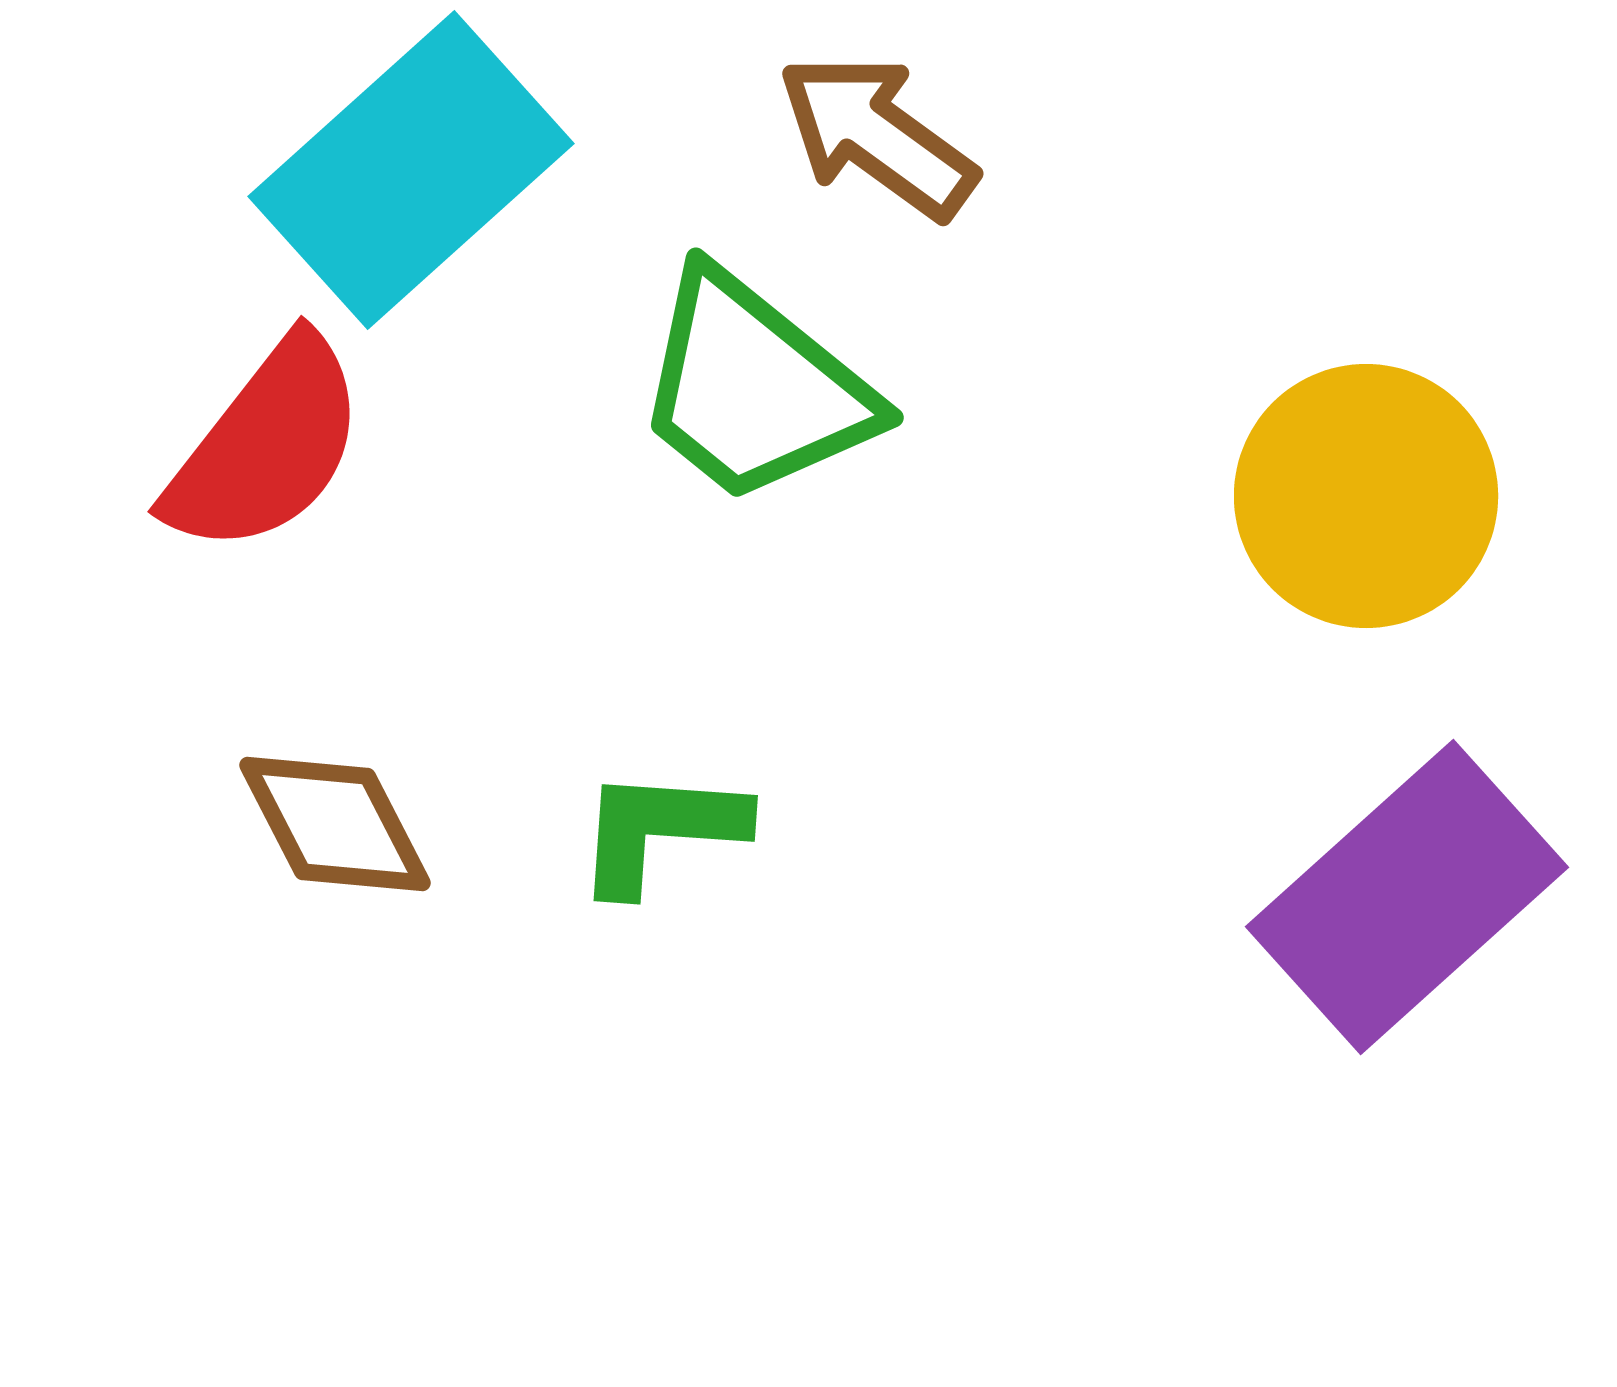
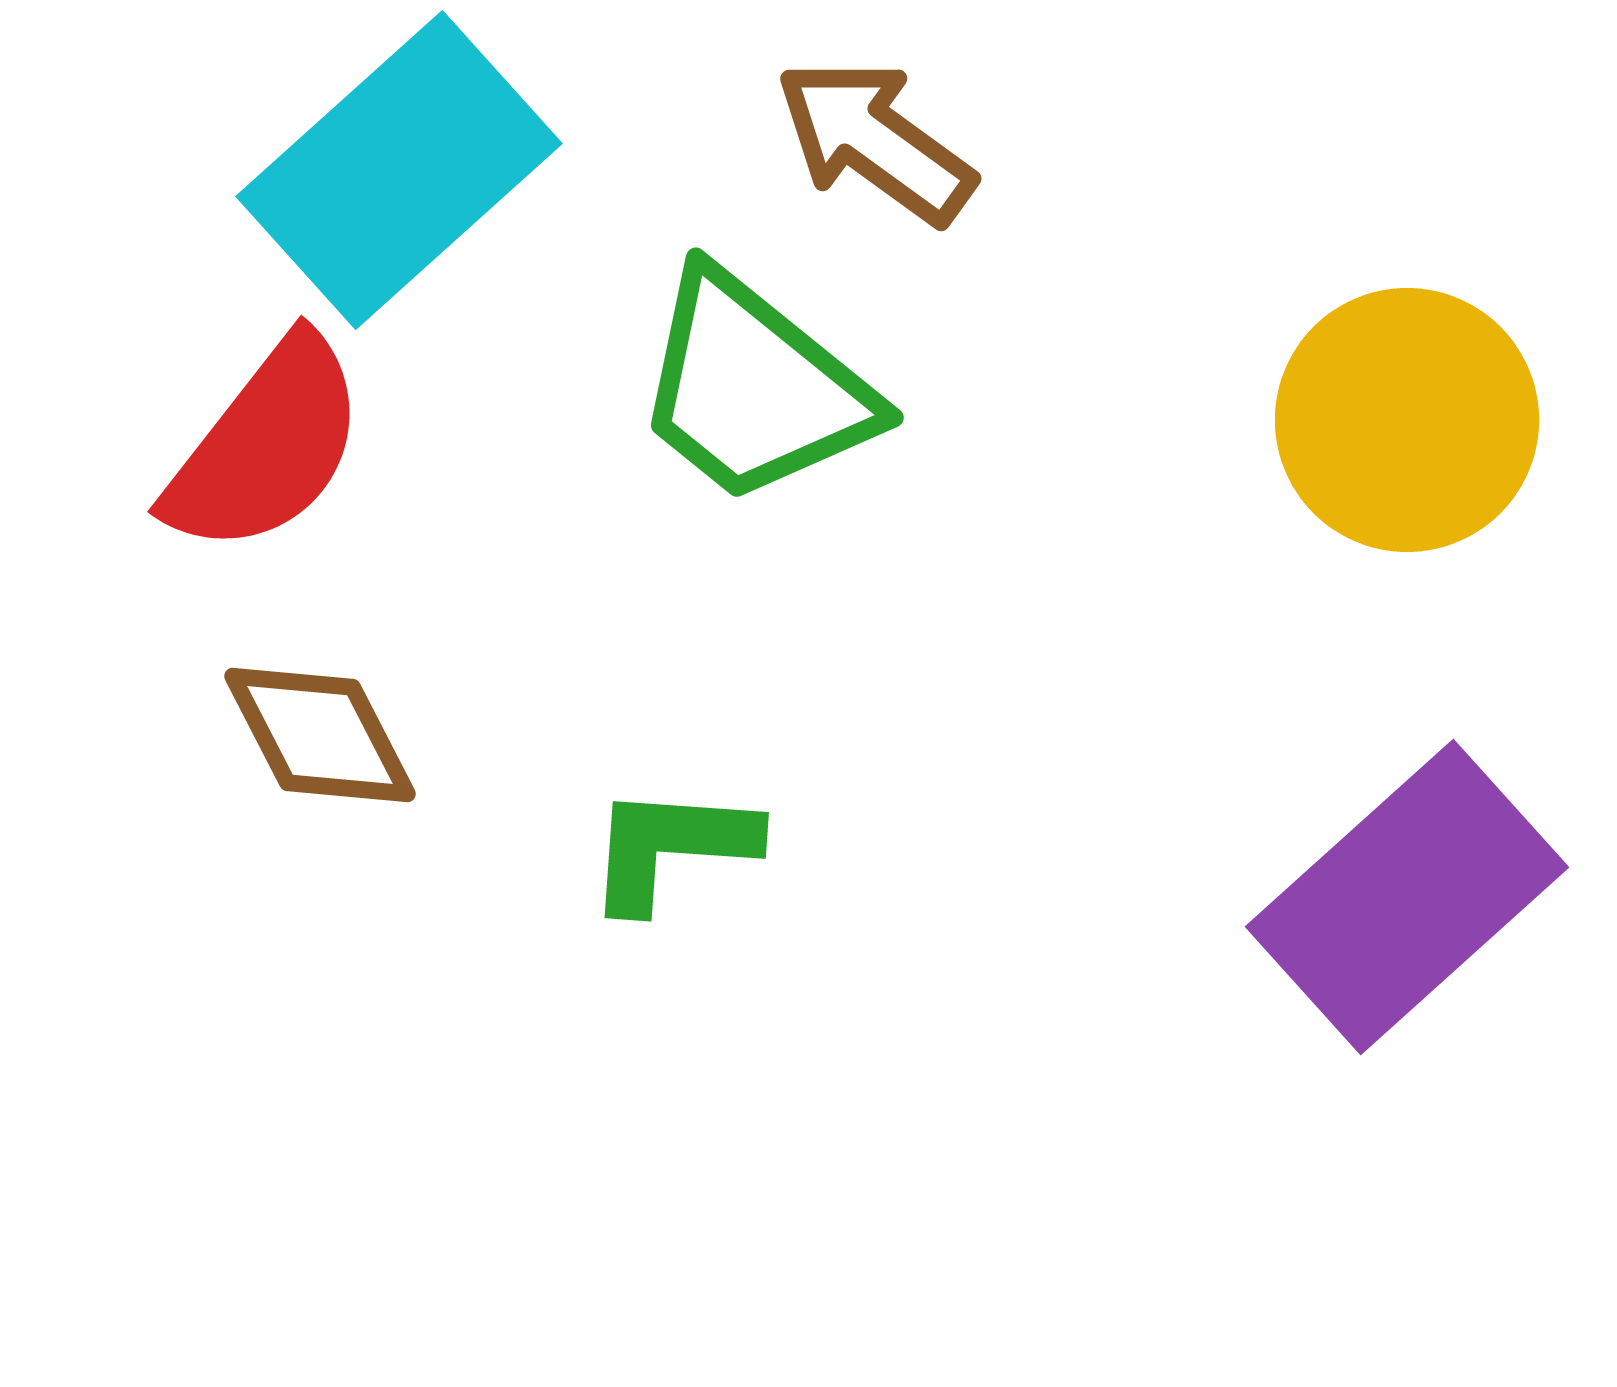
brown arrow: moved 2 px left, 5 px down
cyan rectangle: moved 12 px left
yellow circle: moved 41 px right, 76 px up
brown diamond: moved 15 px left, 89 px up
green L-shape: moved 11 px right, 17 px down
